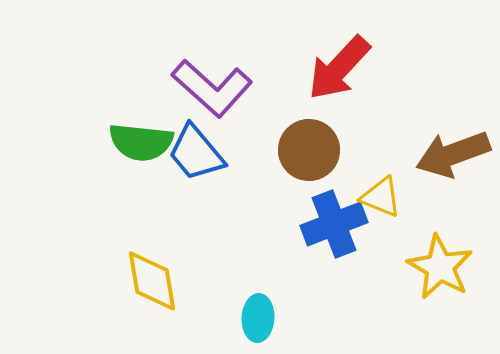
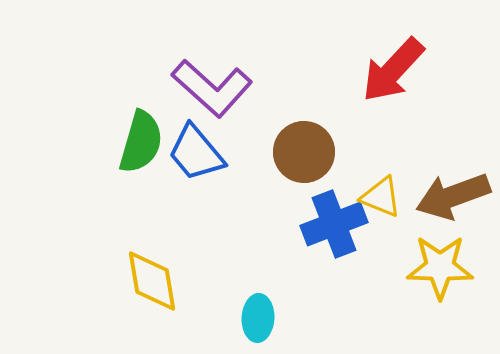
red arrow: moved 54 px right, 2 px down
green semicircle: rotated 80 degrees counterclockwise
brown circle: moved 5 px left, 2 px down
brown arrow: moved 42 px down
yellow star: rotated 28 degrees counterclockwise
